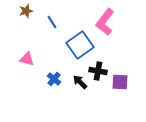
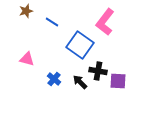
blue line: rotated 24 degrees counterclockwise
blue square: rotated 20 degrees counterclockwise
purple square: moved 2 px left, 1 px up
